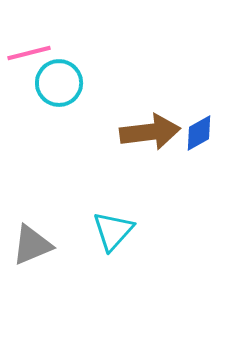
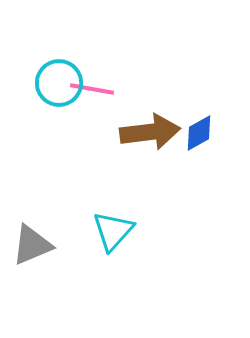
pink line: moved 63 px right, 36 px down; rotated 24 degrees clockwise
